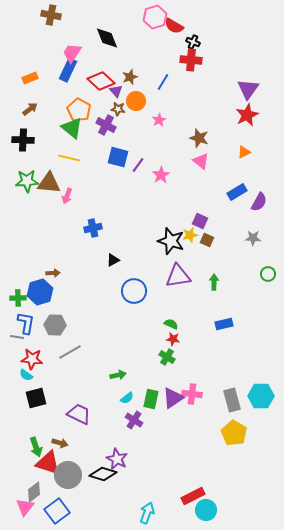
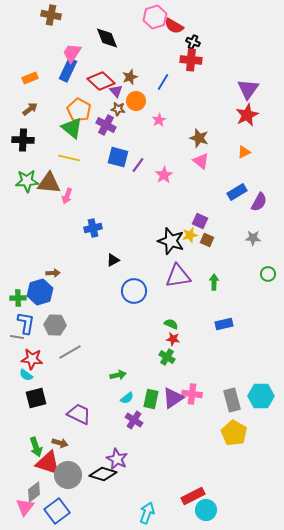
pink star at (161, 175): moved 3 px right
